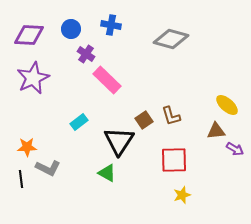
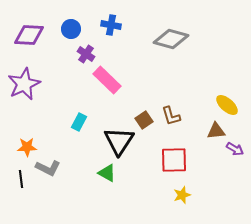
purple star: moved 9 px left, 6 px down
cyan rectangle: rotated 24 degrees counterclockwise
